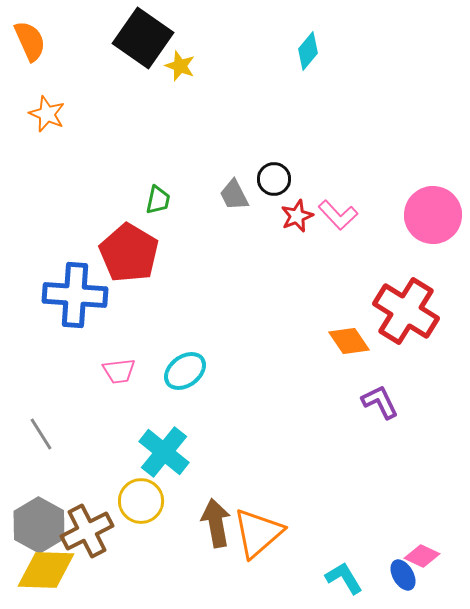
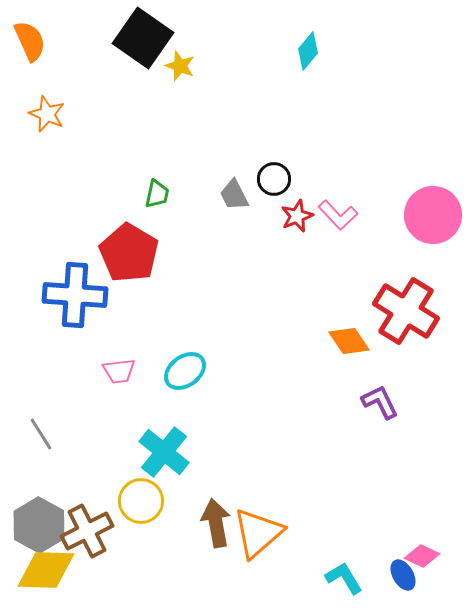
green trapezoid: moved 1 px left, 6 px up
